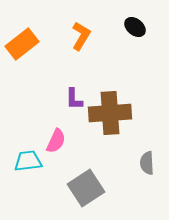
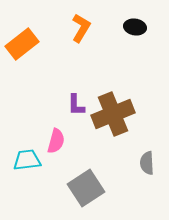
black ellipse: rotated 30 degrees counterclockwise
orange L-shape: moved 8 px up
purple L-shape: moved 2 px right, 6 px down
brown cross: moved 3 px right, 1 px down; rotated 18 degrees counterclockwise
pink semicircle: rotated 10 degrees counterclockwise
cyan trapezoid: moved 1 px left, 1 px up
